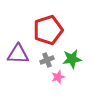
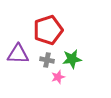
gray cross: rotated 32 degrees clockwise
